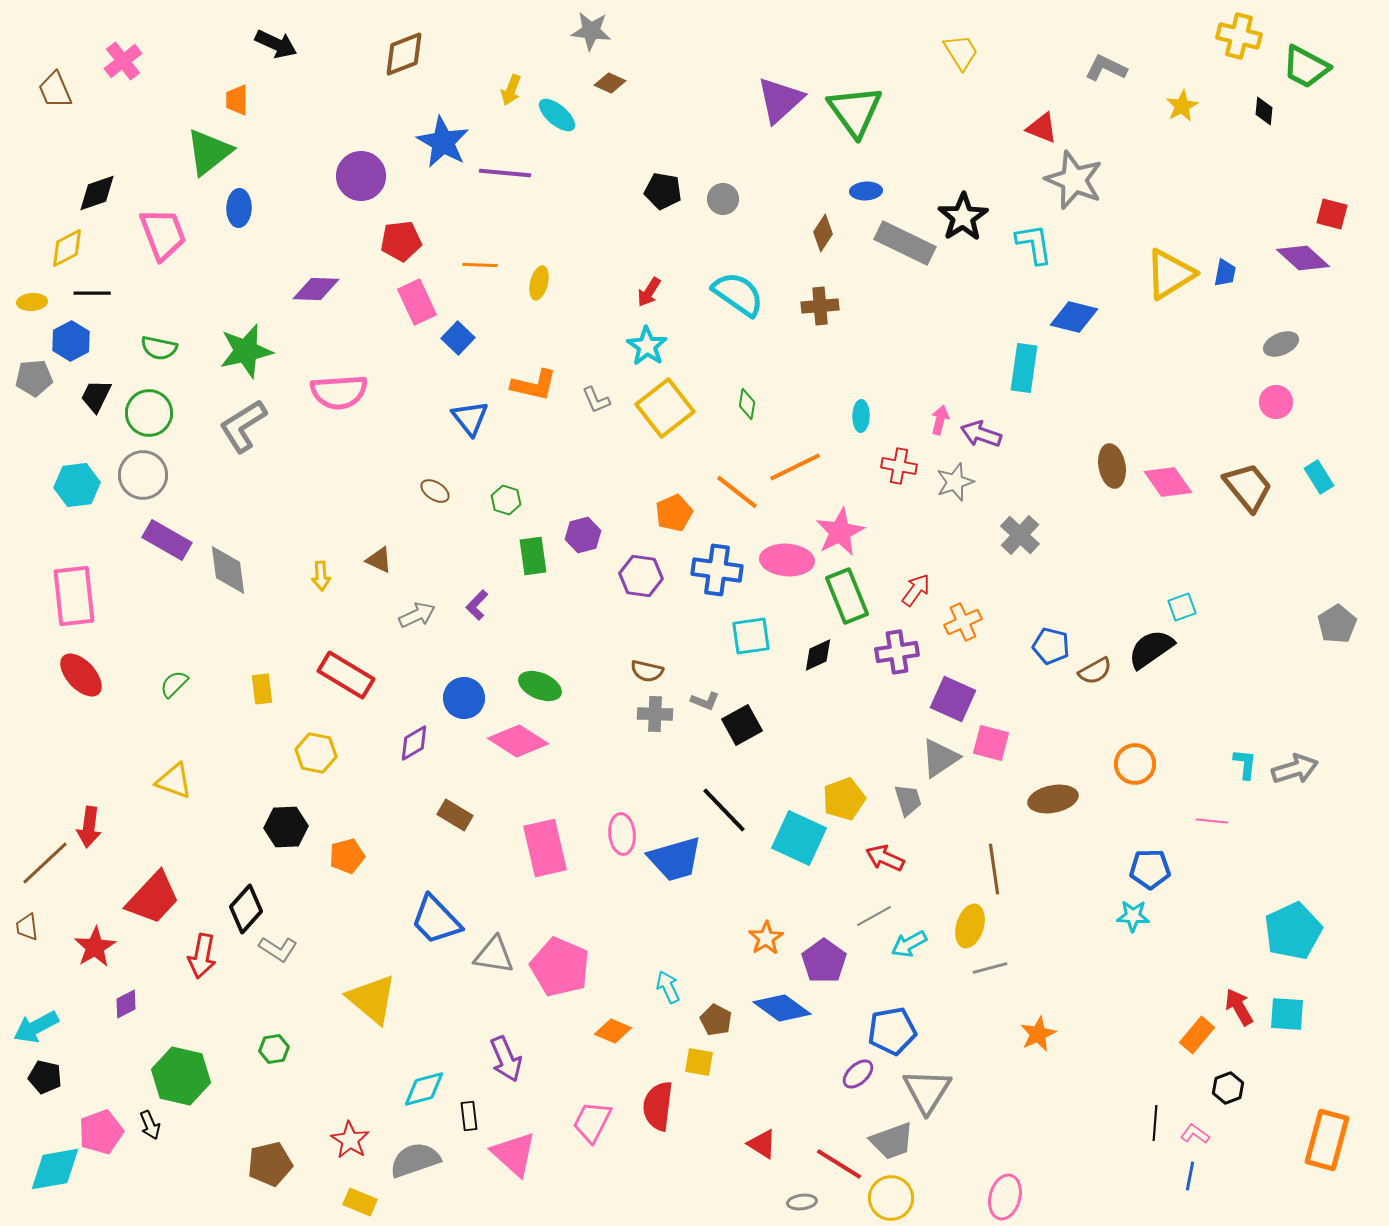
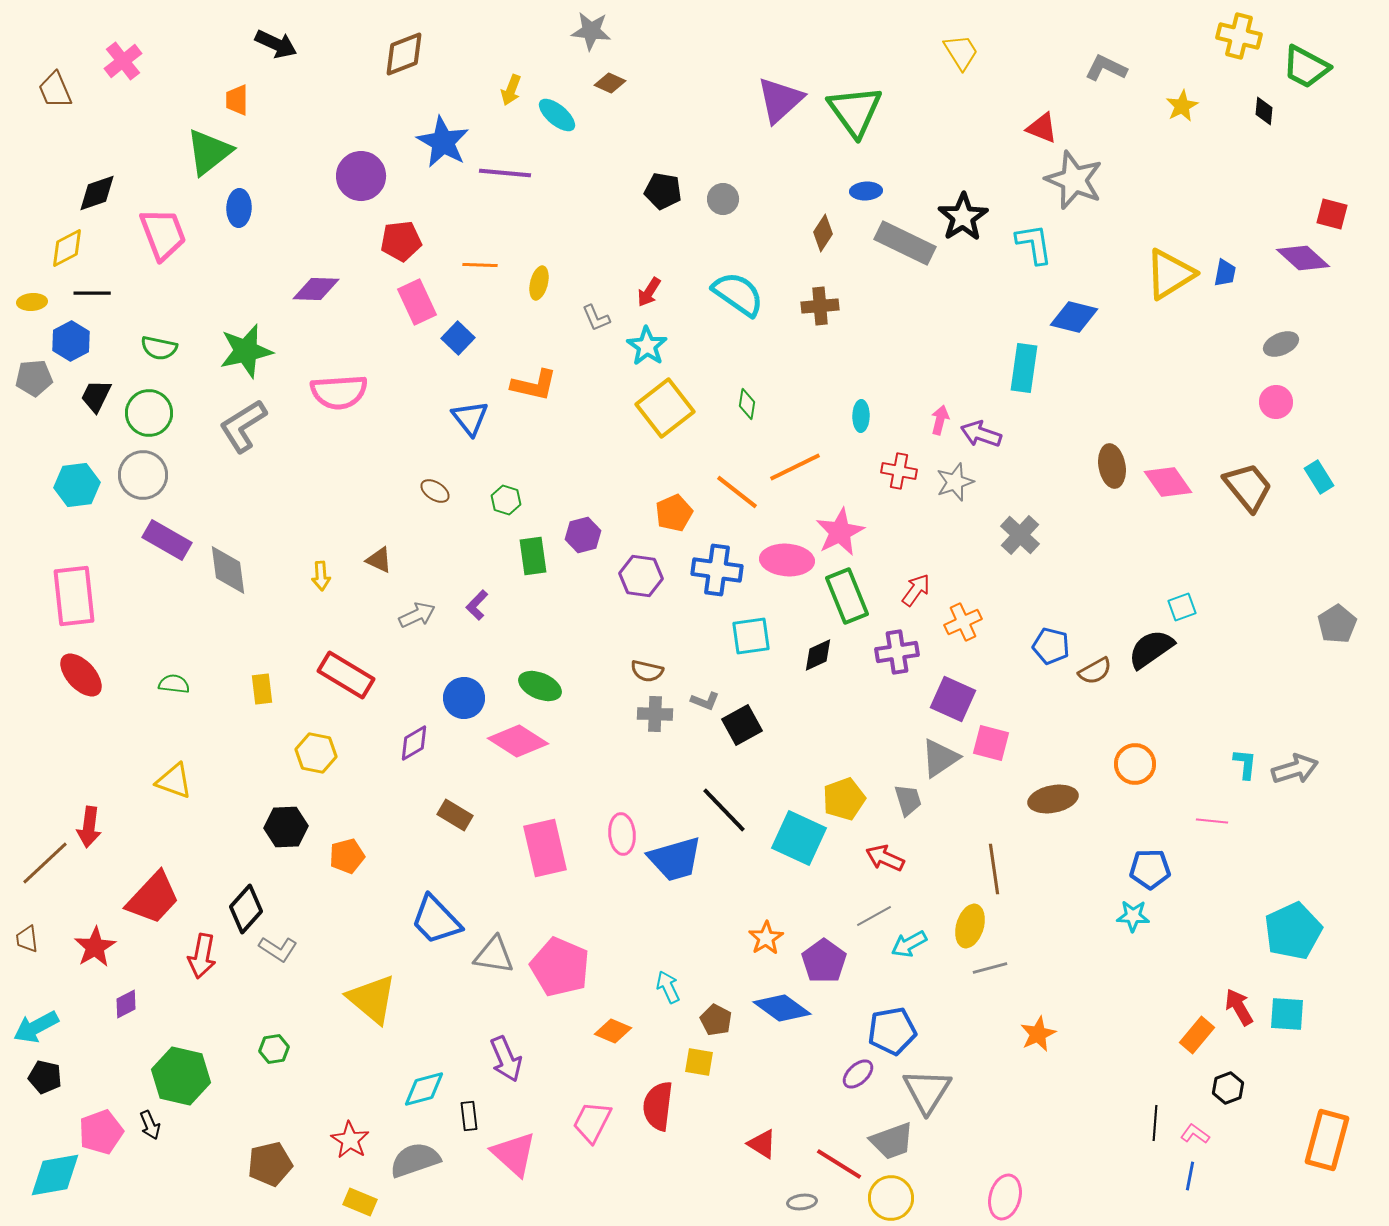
gray L-shape at (596, 400): moved 82 px up
red cross at (899, 466): moved 5 px down
green semicircle at (174, 684): rotated 52 degrees clockwise
brown trapezoid at (27, 927): moved 12 px down
cyan diamond at (55, 1169): moved 6 px down
